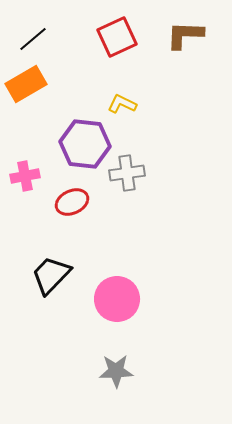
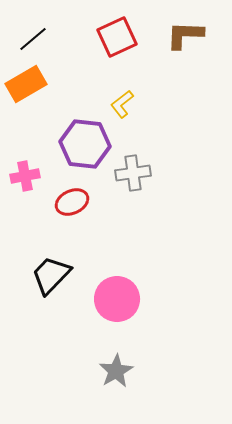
yellow L-shape: rotated 64 degrees counterclockwise
gray cross: moved 6 px right
gray star: rotated 28 degrees counterclockwise
